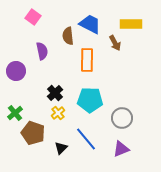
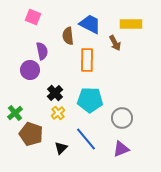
pink square: rotated 14 degrees counterclockwise
purple circle: moved 14 px right, 1 px up
brown pentagon: moved 2 px left, 1 px down
